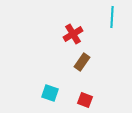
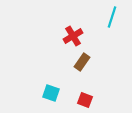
cyan line: rotated 15 degrees clockwise
red cross: moved 2 px down
cyan square: moved 1 px right
